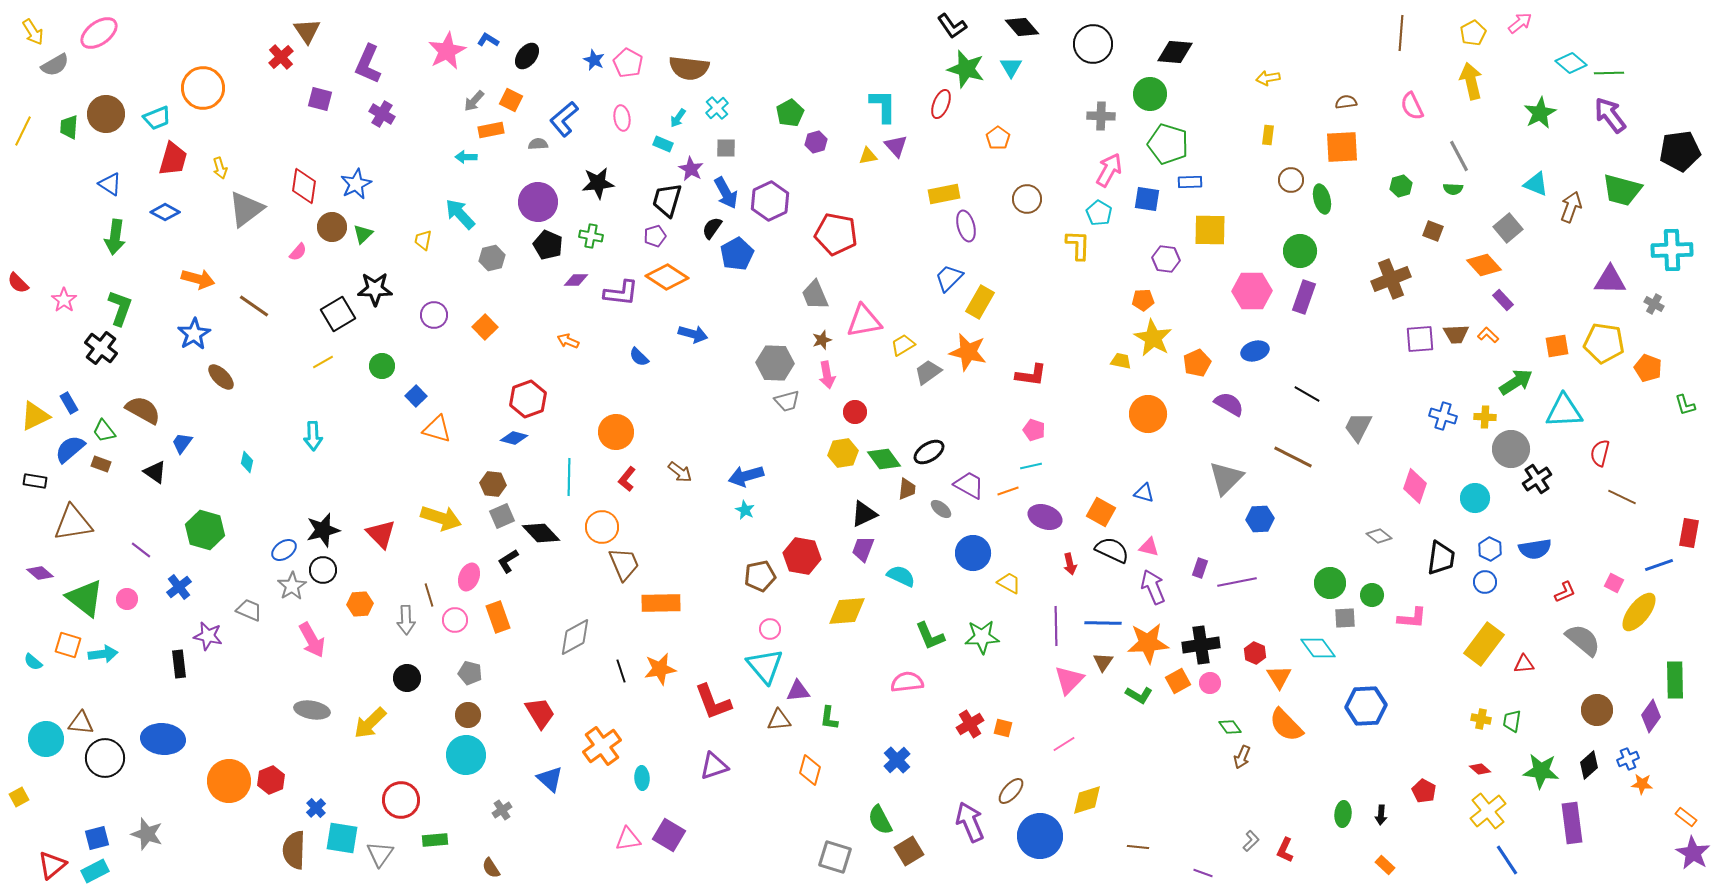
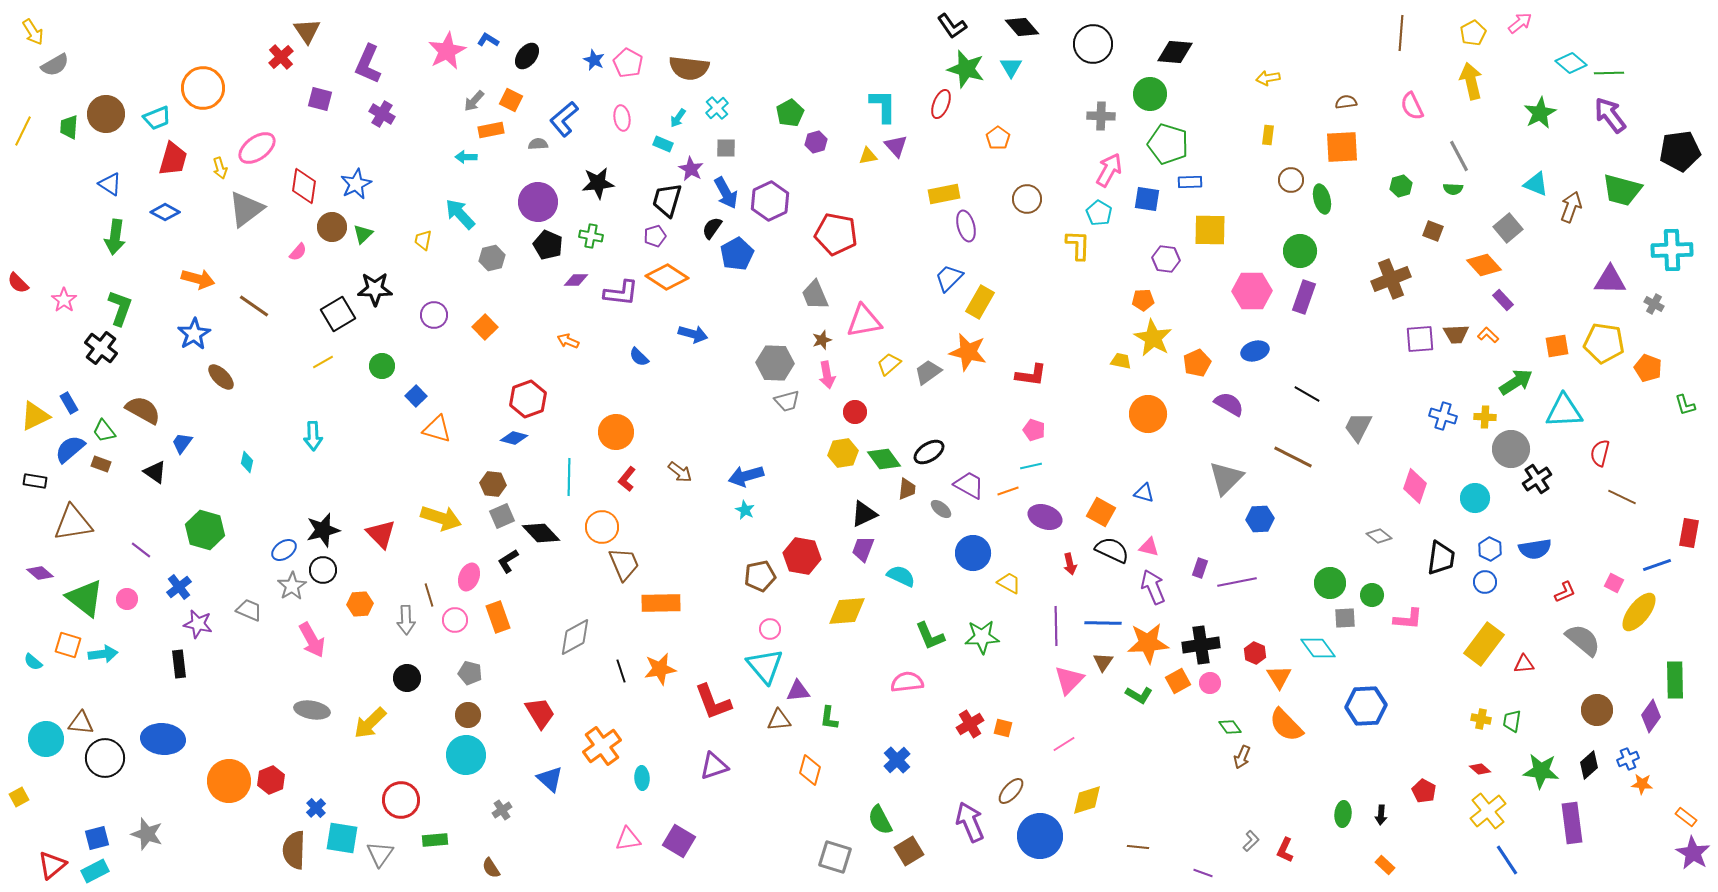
pink ellipse at (99, 33): moved 158 px right, 115 px down
yellow trapezoid at (903, 345): moved 14 px left, 19 px down; rotated 10 degrees counterclockwise
blue line at (1659, 565): moved 2 px left
pink L-shape at (1412, 618): moved 4 px left, 1 px down
purple star at (208, 636): moved 10 px left, 12 px up
purple square at (669, 835): moved 10 px right, 6 px down
